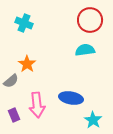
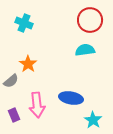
orange star: moved 1 px right
